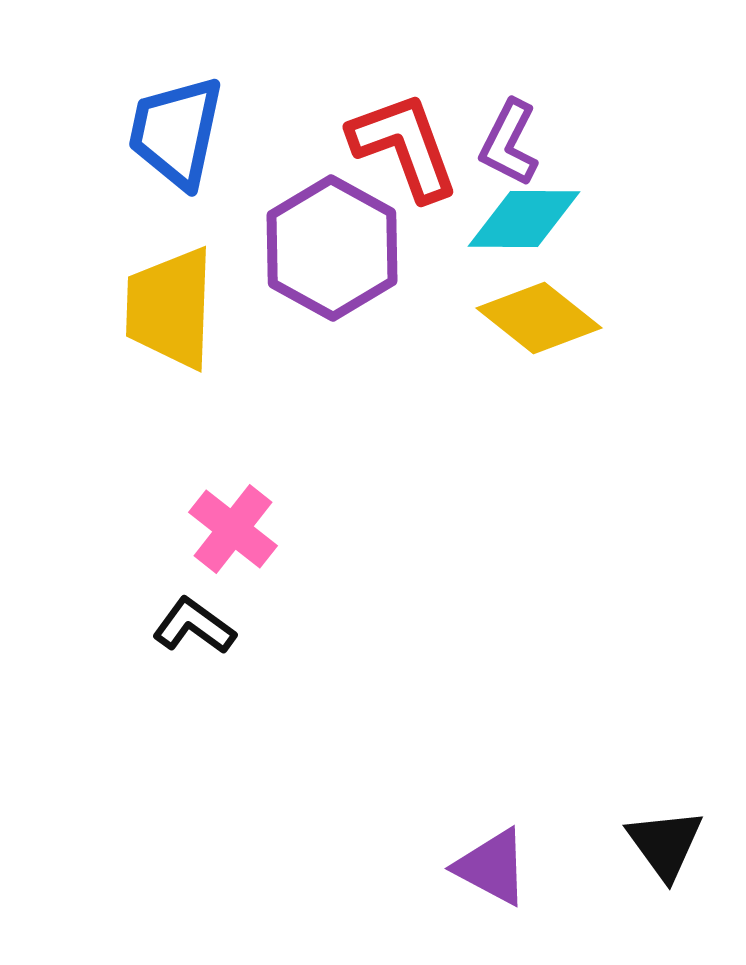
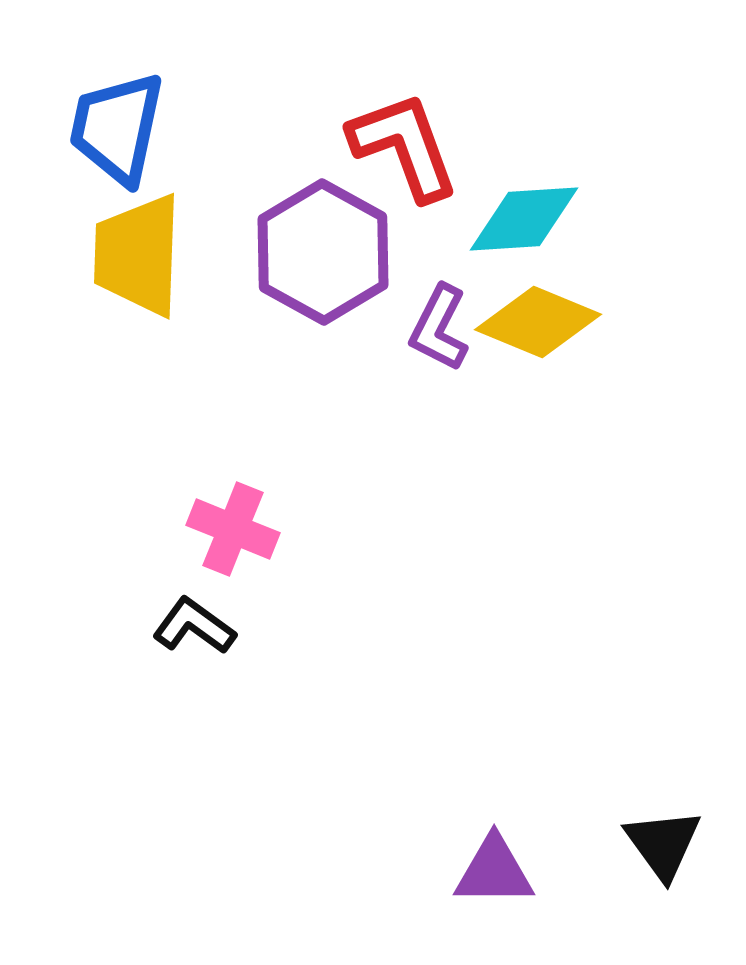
blue trapezoid: moved 59 px left, 4 px up
purple L-shape: moved 70 px left, 185 px down
cyan diamond: rotated 4 degrees counterclockwise
purple hexagon: moved 9 px left, 4 px down
yellow trapezoid: moved 32 px left, 53 px up
yellow diamond: moved 1 px left, 4 px down; rotated 16 degrees counterclockwise
pink cross: rotated 16 degrees counterclockwise
black triangle: moved 2 px left
purple triangle: moved 2 px right, 4 px down; rotated 28 degrees counterclockwise
